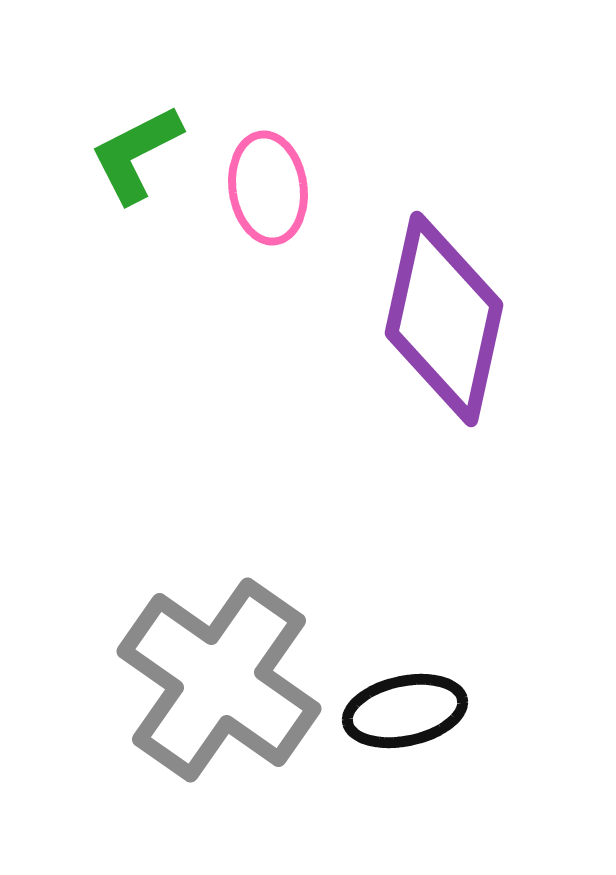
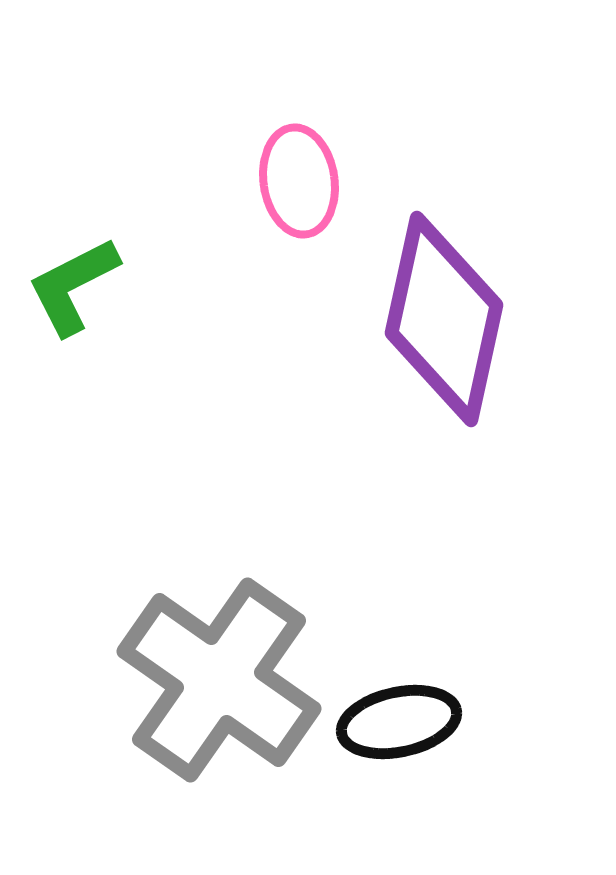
green L-shape: moved 63 px left, 132 px down
pink ellipse: moved 31 px right, 7 px up
black ellipse: moved 6 px left, 11 px down
